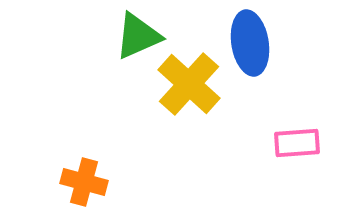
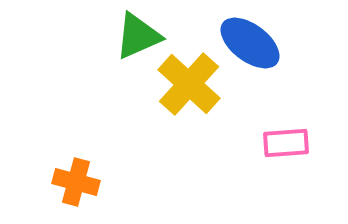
blue ellipse: rotated 44 degrees counterclockwise
pink rectangle: moved 11 px left
orange cross: moved 8 px left
